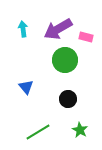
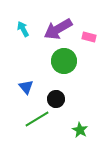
cyan arrow: rotated 21 degrees counterclockwise
pink rectangle: moved 3 px right
green circle: moved 1 px left, 1 px down
black circle: moved 12 px left
green line: moved 1 px left, 13 px up
